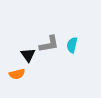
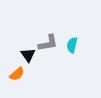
gray L-shape: moved 1 px left, 1 px up
orange semicircle: rotated 28 degrees counterclockwise
